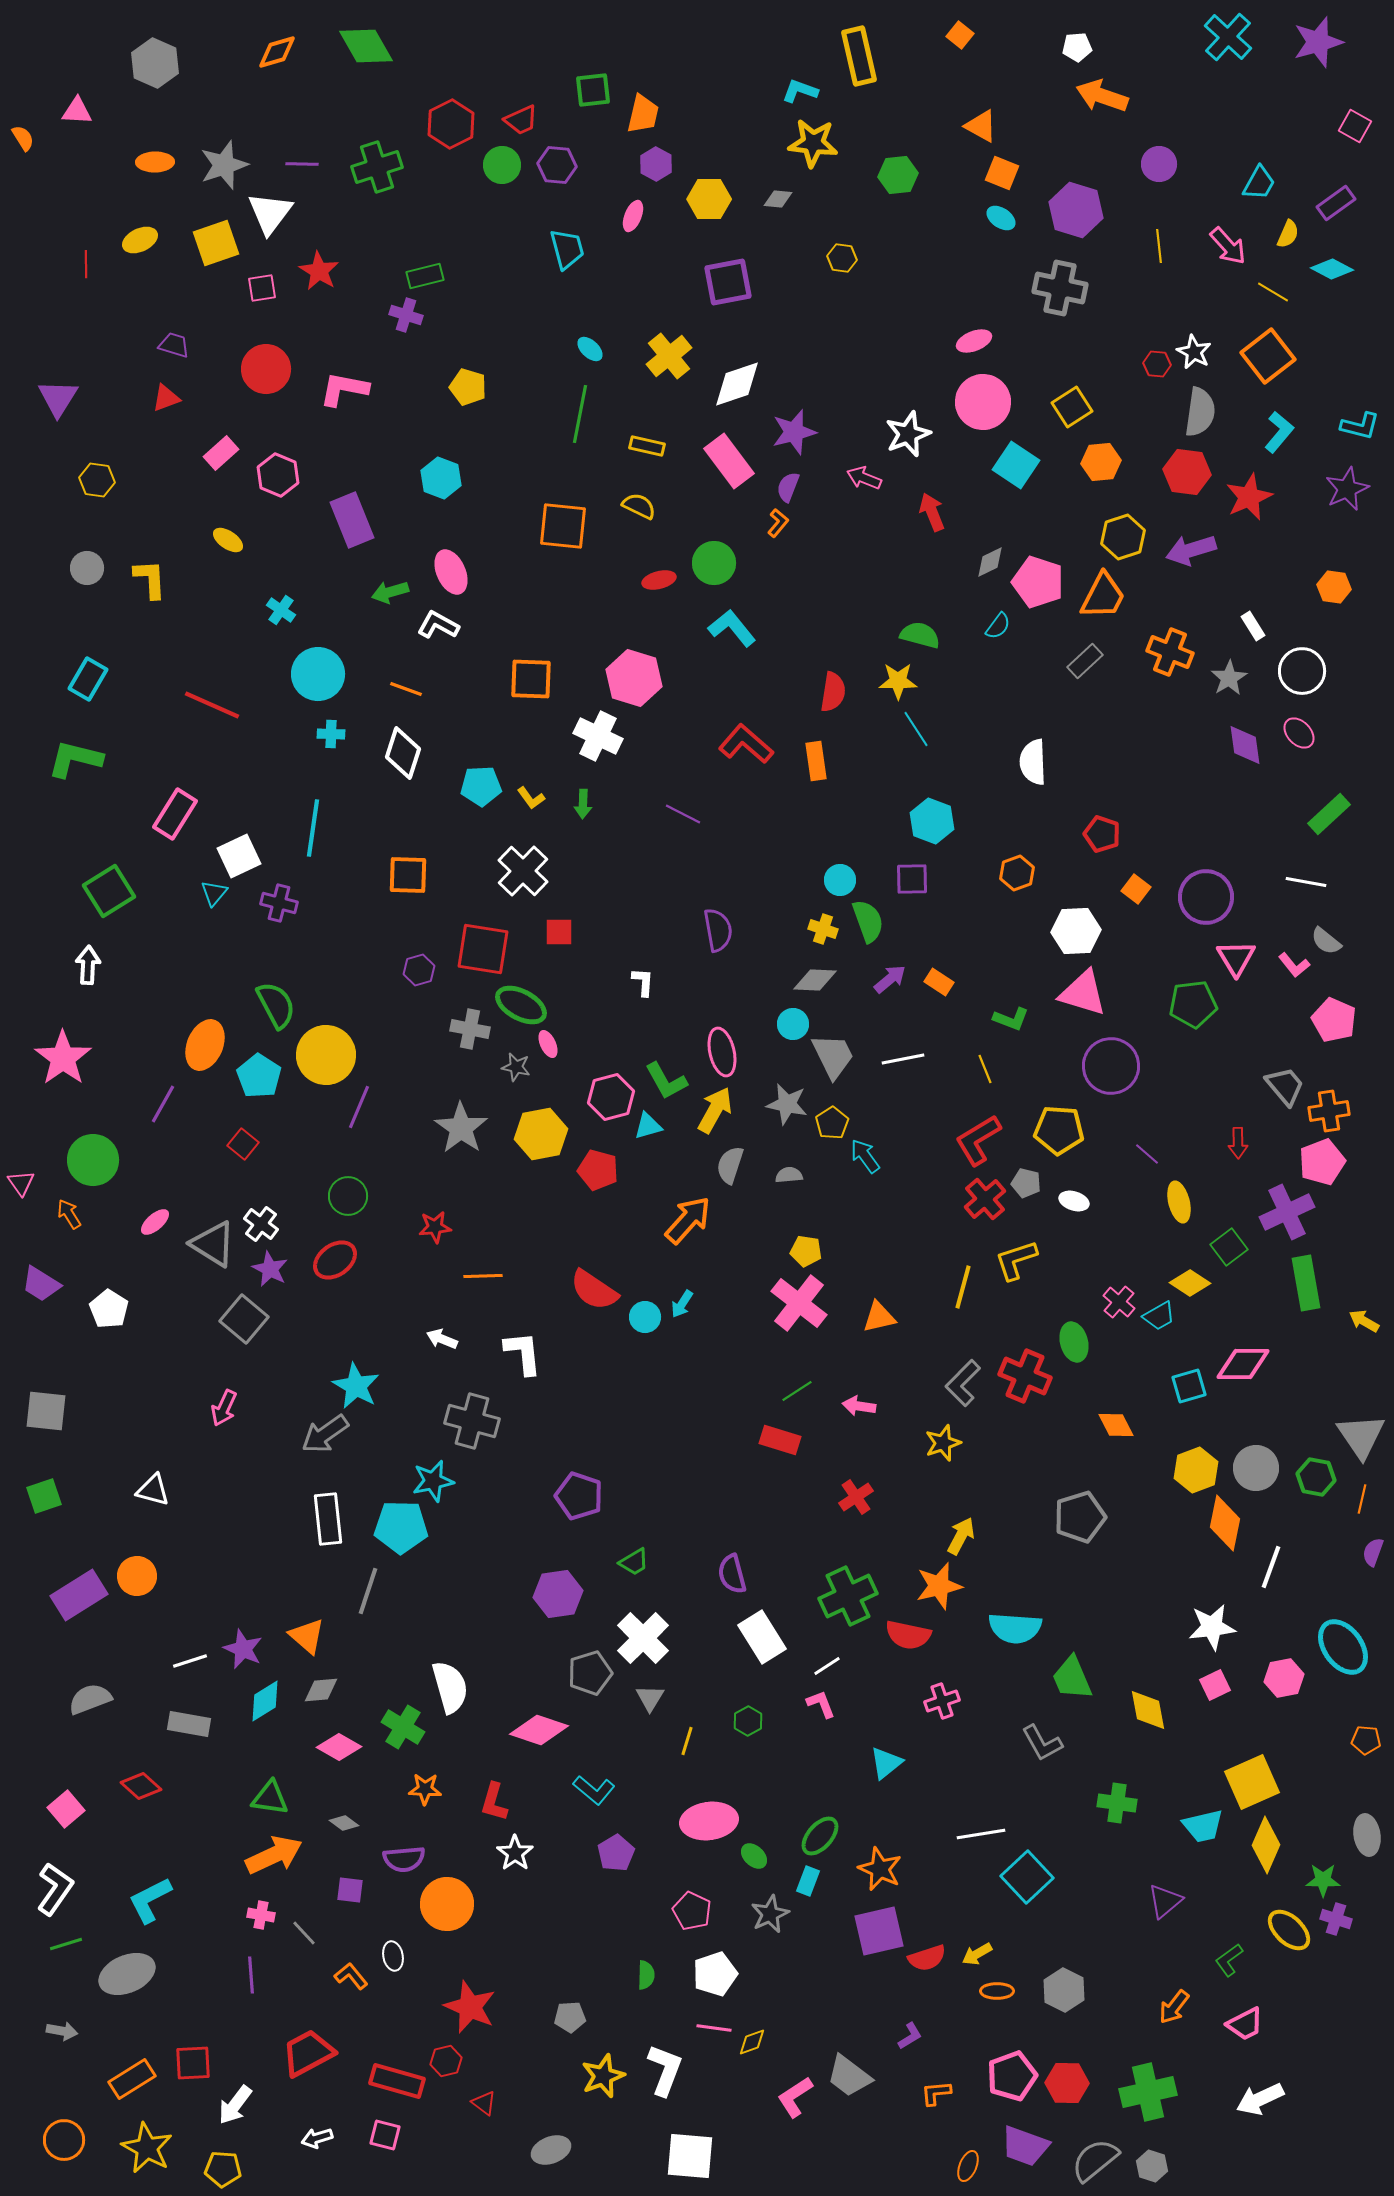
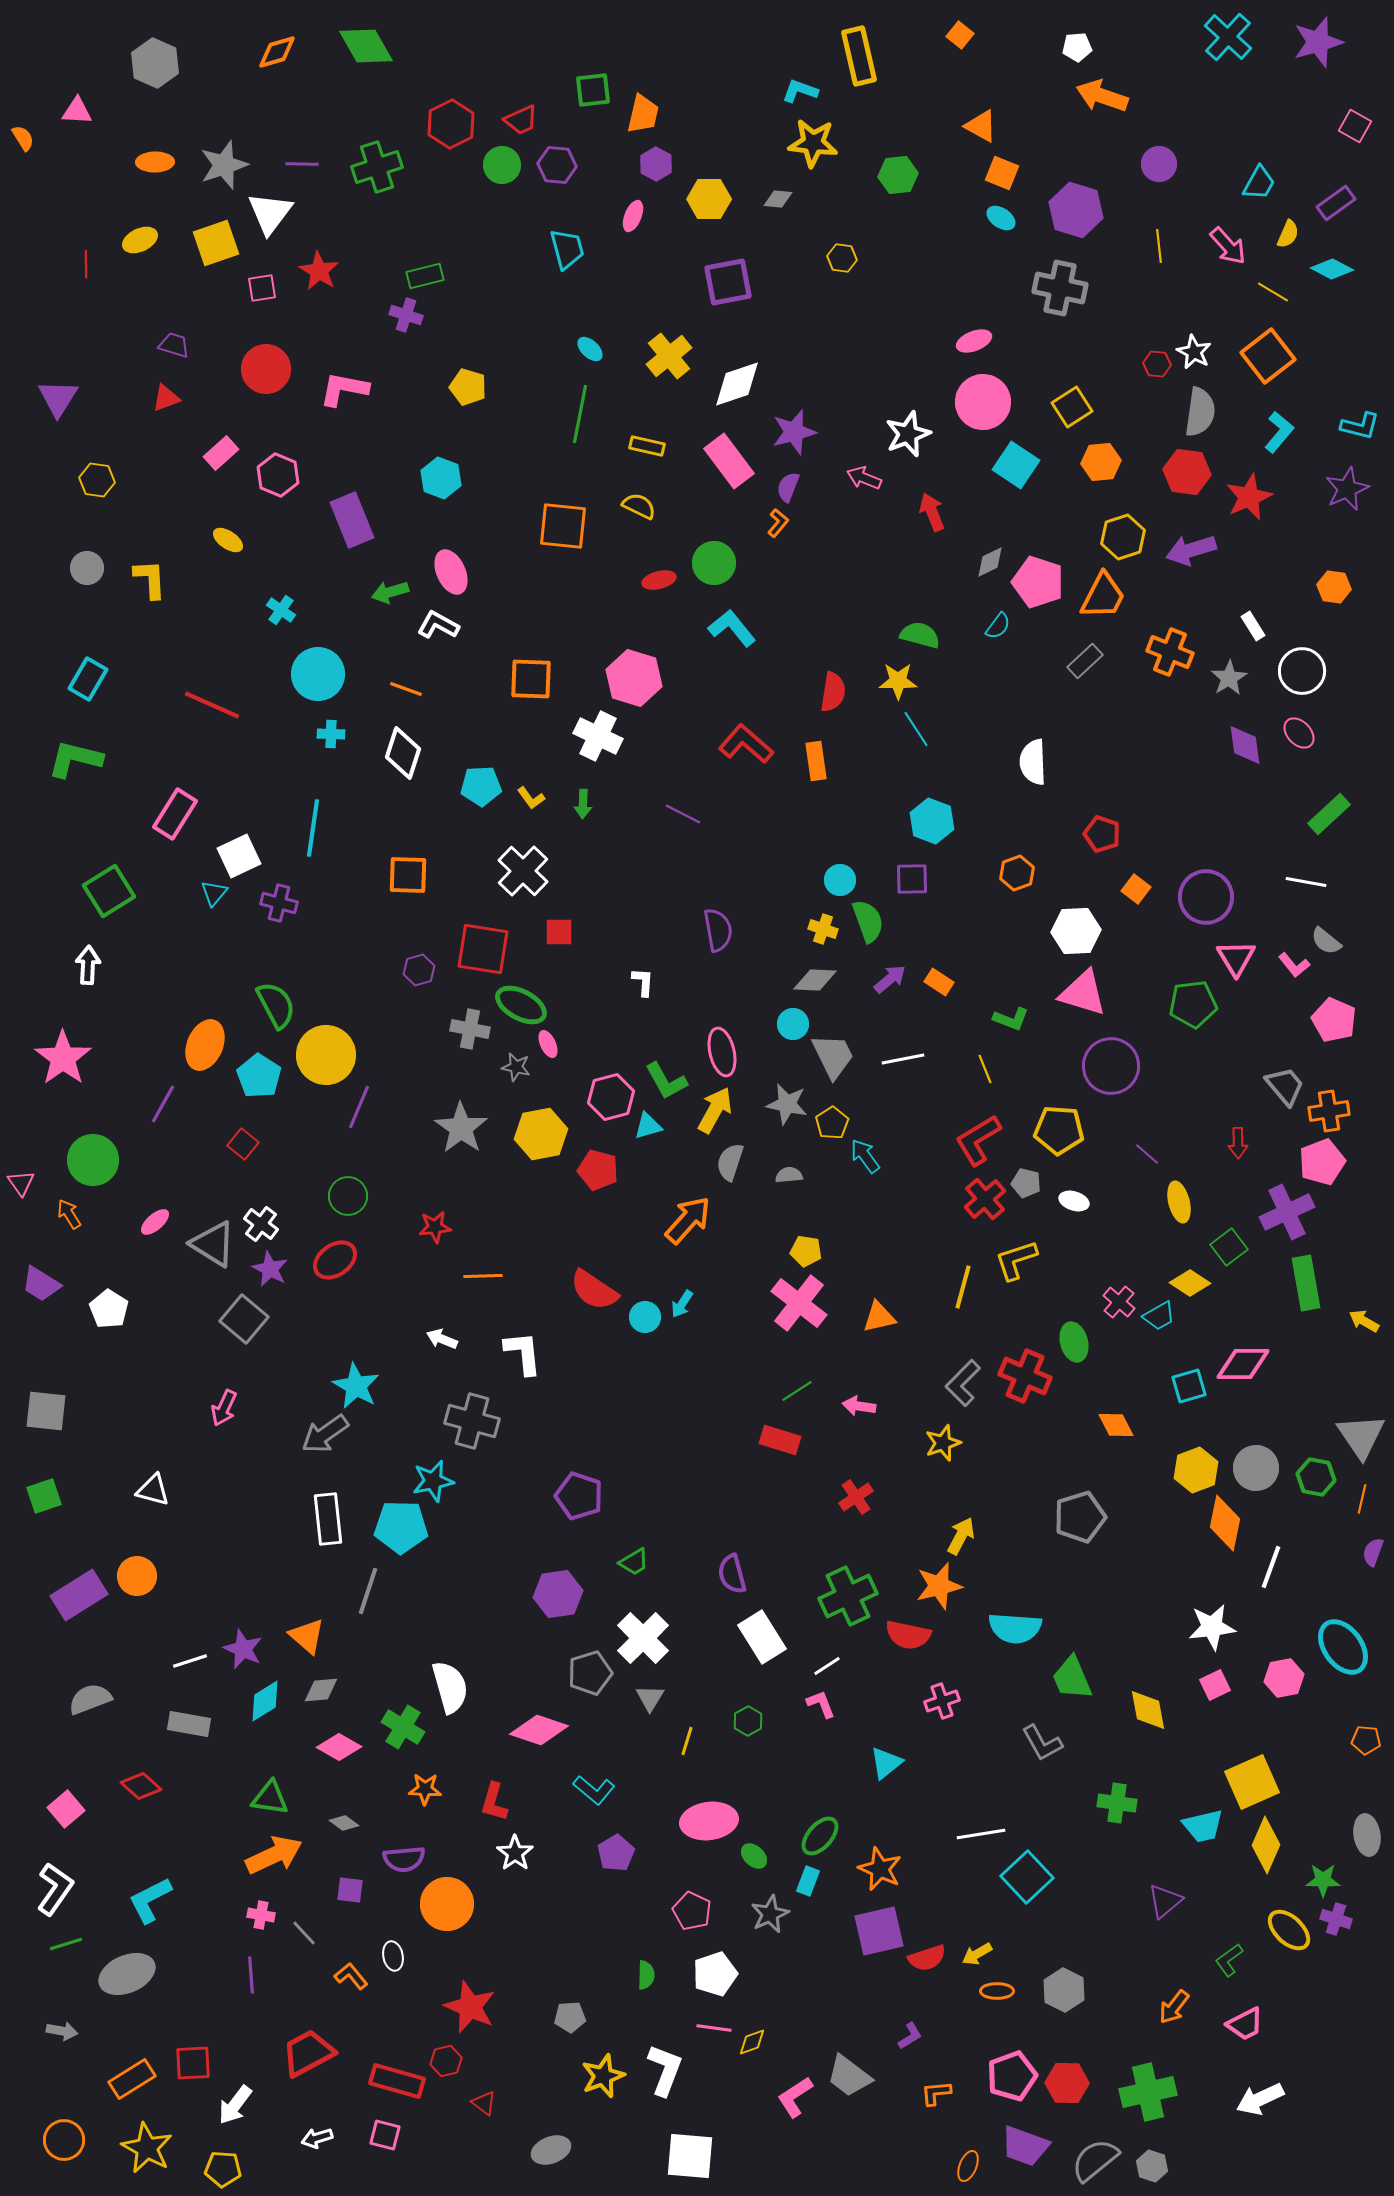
gray semicircle at (730, 1165): moved 3 px up
